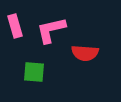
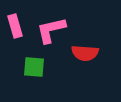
green square: moved 5 px up
